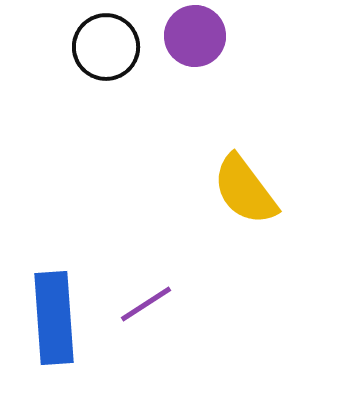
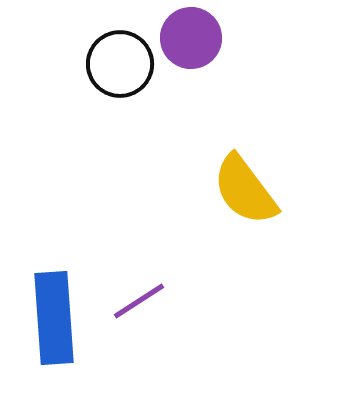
purple circle: moved 4 px left, 2 px down
black circle: moved 14 px right, 17 px down
purple line: moved 7 px left, 3 px up
